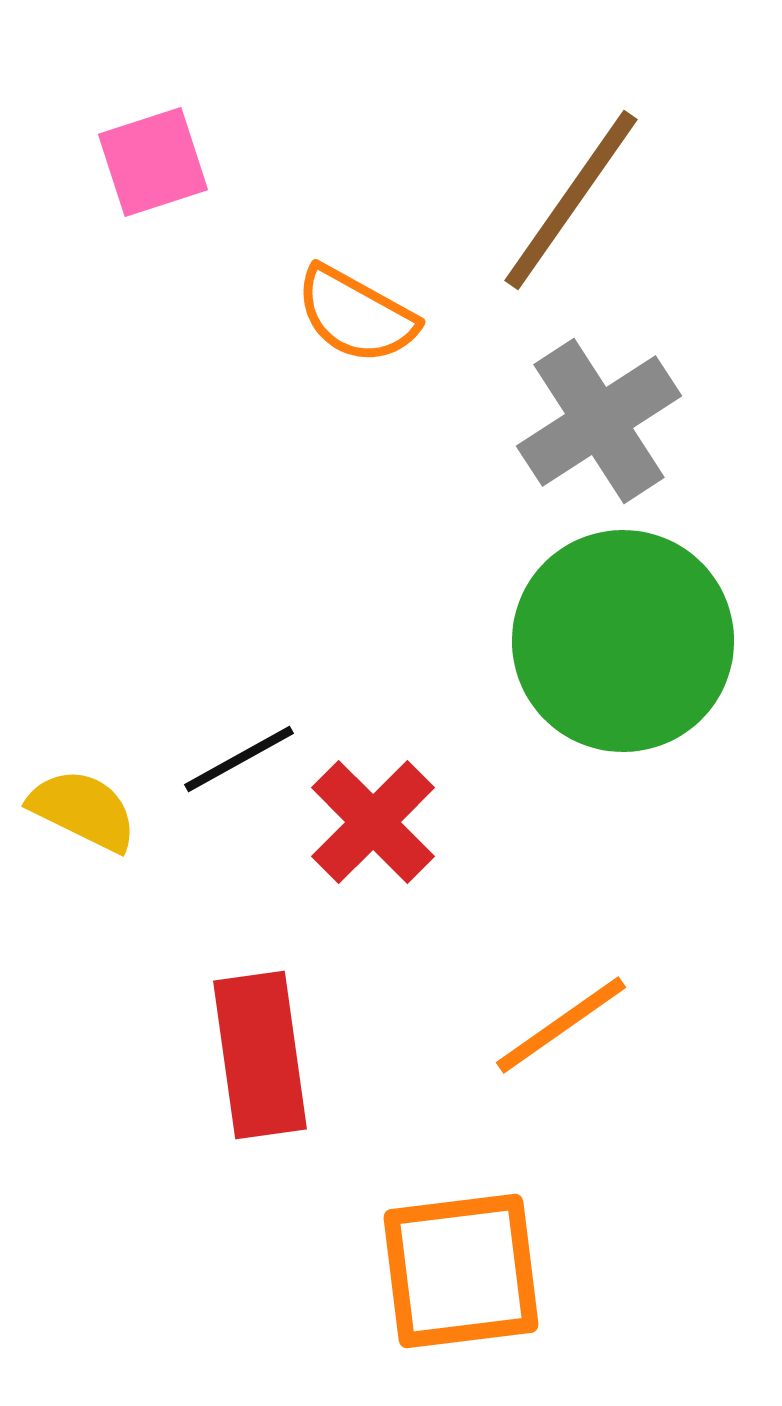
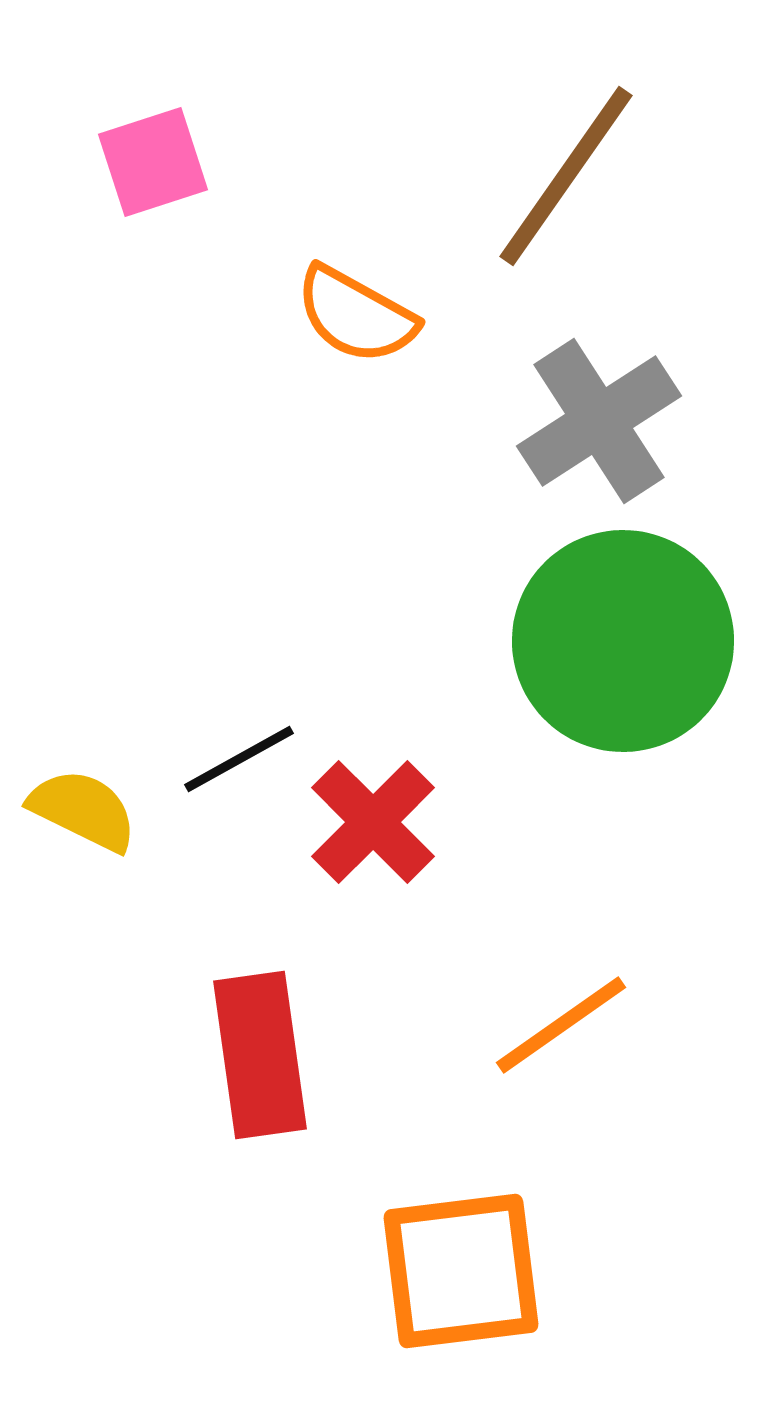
brown line: moved 5 px left, 24 px up
